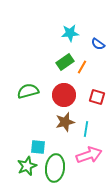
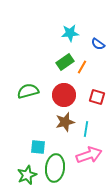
green star: moved 9 px down
